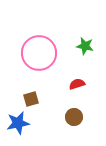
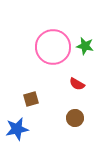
pink circle: moved 14 px right, 6 px up
red semicircle: rotated 133 degrees counterclockwise
brown circle: moved 1 px right, 1 px down
blue star: moved 1 px left, 6 px down
